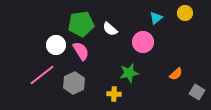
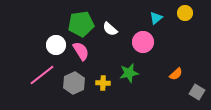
yellow cross: moved 11 px left, 11 px up
